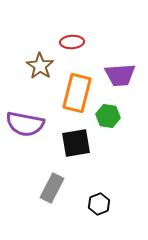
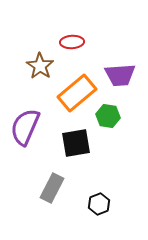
orange rectangle: rotated 36 degrees clockwise
purple semicircle: moved 3 px down; rotated 102 degrees clockwise
